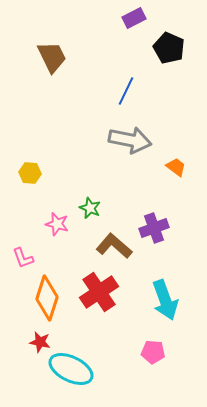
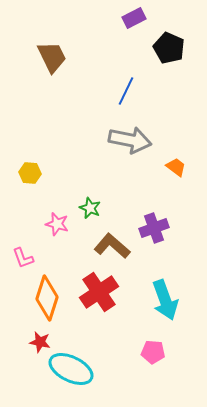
brown L-shape: moved 2 px left
